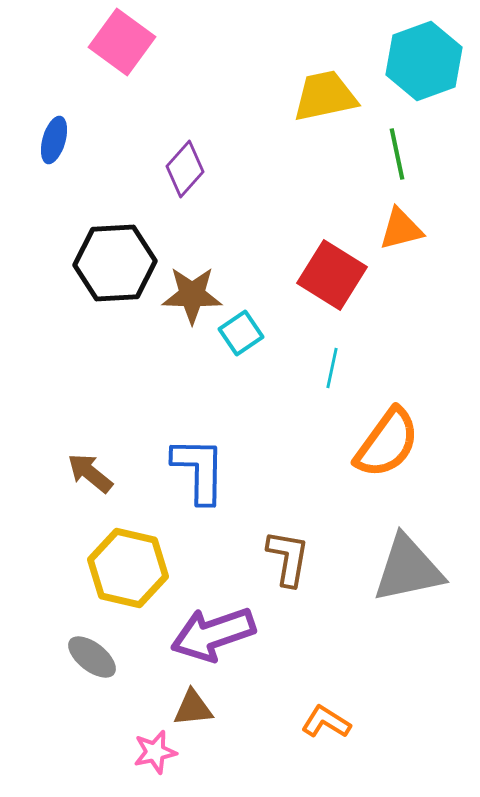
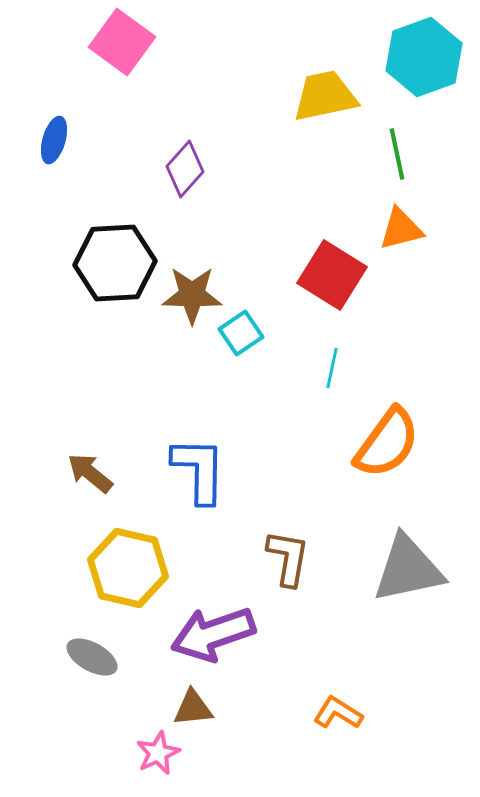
cyan hexagon: moved 4 px up
gray ellipse: rotated 9 degrees counterclockwise
orange L-shape: moved 12 px right, 9 px up
pink star: moved 3 px right, 1 px down; rotated 12 degrees counterclockwise
